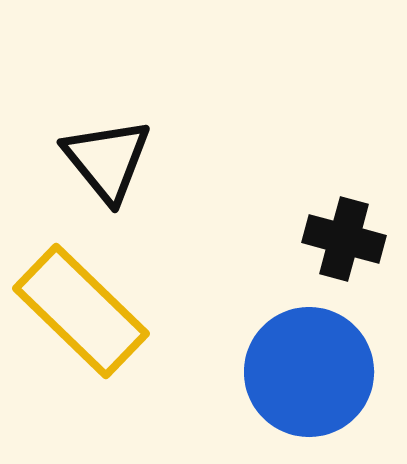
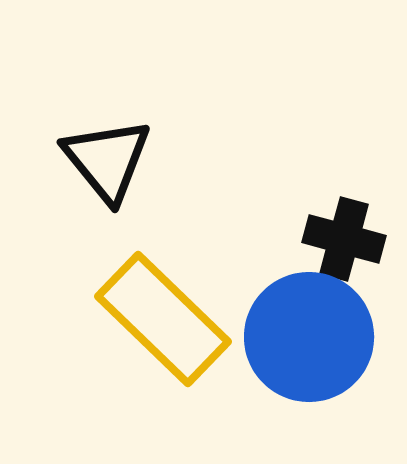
yellow rectangle: moved 82 px right, 8 px down
blue circle: moved 35 px up
